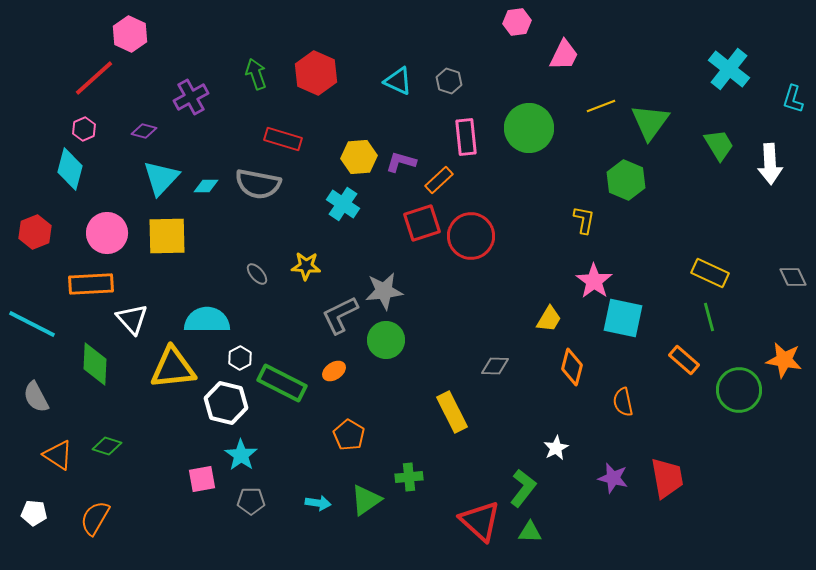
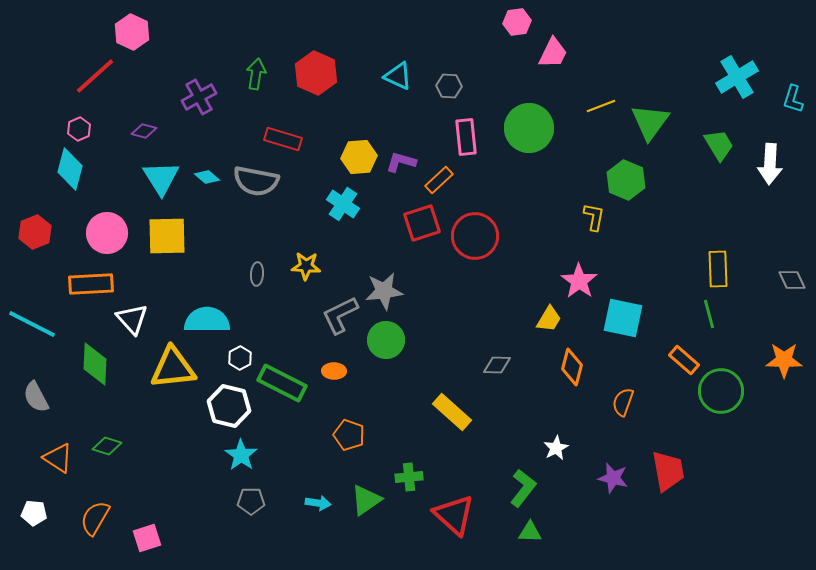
pink hexagon at (130, 34): moved 2 px right, 2 px up
pink trapezoid at (564, 55): moved 11 px left, 2 px up
cyan cross at (729, 69): moved 8 px right, 8 px down; rotated 21 degrees clockwise
green arrow at (256, 74): rotated 28 degrees clockwise
red line at (94, 78): moved 1 px right, 2 px up
cyan triangle at (398, 81): moved 5 px up
gray hexagon at (449, 81): moved 5 px down; rotated 15 degrees counterclockwise
purple cross at (191, 97): moved 8 px right
pink hexagon at (84, 129): moved 5 px left
white arrow at (770, 164): rotated 6 degrees clockwise
cyan triangle at (161, 178): rotated 15 degrees counterclockwise
gray semicircle at (258, 184): moved 2 px left, 3 px up
cyan diamond at (206, 186): moved 1 px right, 9 px up; rotated 40 degrees clockwise
yellow L-shape at (584, 220): moved 10 px right, 3 px up
red circle at (471, 236): moved 4 px right
yellow rectangle at (710, 273): moved 8 px right, 4 px up; rotated 63 degrees clockwise
gray ellipse at (257, 274): rotated 45 degrees clockwise
gray diamond at (793, 277): moved 1 px left, 3 px down
pink star at (594, 281): moved 15 px left
green line at (709, 317): moved 3 px up
orange star at (784, 360): rotated 9 degrees counterclockwise
gray diamond at (495, 366): moved 2 px right, 1 px up
orange ellipse at (334, 371): rotated 35 degrees clockwise
green circle at (739, 390): moved 18 px left, 1 px down
orange semicircle at (623, 402): rotated 32 degrees clockwise
white hexagon at (226, 403): moved 3 px right, 3 px down
yellow rectangle at (452, 412): rotated 21 degrees counterclockwise
orange pentagon at (349, 435): rotated 12 degrees counterclockwise
orange triangle at (58, 455): moved 3 px down
red trapezoid at (667, 478): moved 1 px right, 7 px up
pink square at (202, 479): moved 55 px left, 59 px down; rotated 8 degrees counterclockwise
red triangle at (480, 521): moved 26 px left, 6 px up
